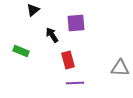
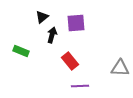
black triangle: moved 9 px right, 7 px down
black arrow: rotated 49 degrees clockwise
red rectangle: moved 2 px right, 1 px down; rotated 24 degrees counterclockwise
purple line: moved 5 px right, 3 px down
